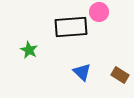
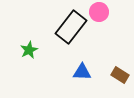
black rectangle: rotated 48 degrees counterclockwise
green star: rotated 18 degrees clockwise
blue triangle: rotated 42 degrees counterclockwise
